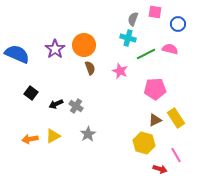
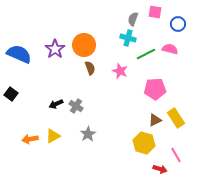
blue semicircle: moved 2 px right
black square: moved 20 px left, 1 px down
